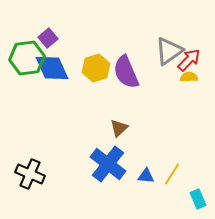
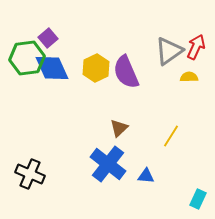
red arrow: moved 7 px right, 13 px up; rotated 20 degrees counterclockwise
yellow hexagon: rotated 8 degrees counterclockwise
yellow line: moved 1 px left, 38 px up
cyan rectangle: rotated 48 degrees clockwise
